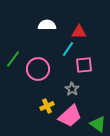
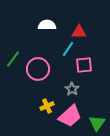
green triangle: moved 1 px left, 1 px up; rotated 30 degrees clockwise
